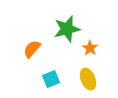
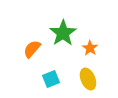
green star: moved 4 px left, 4 px down; rotated 20 degrees counterclockwise
